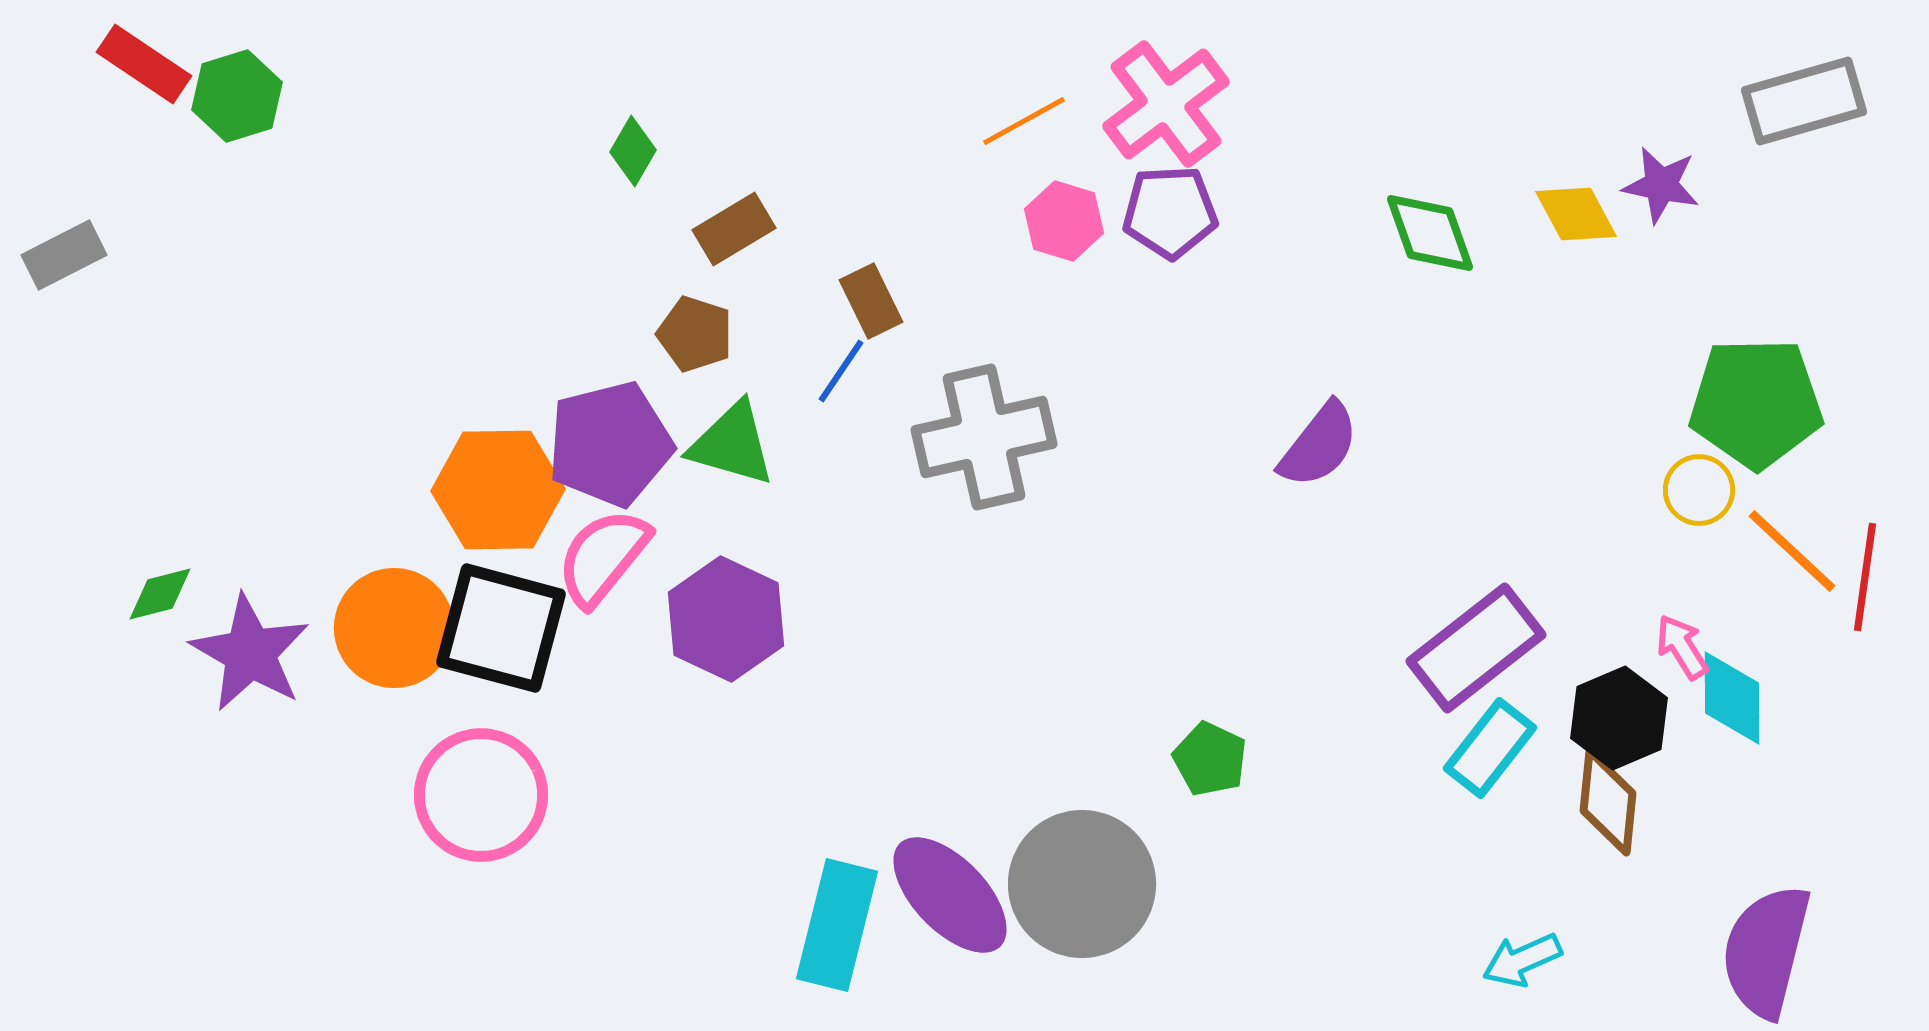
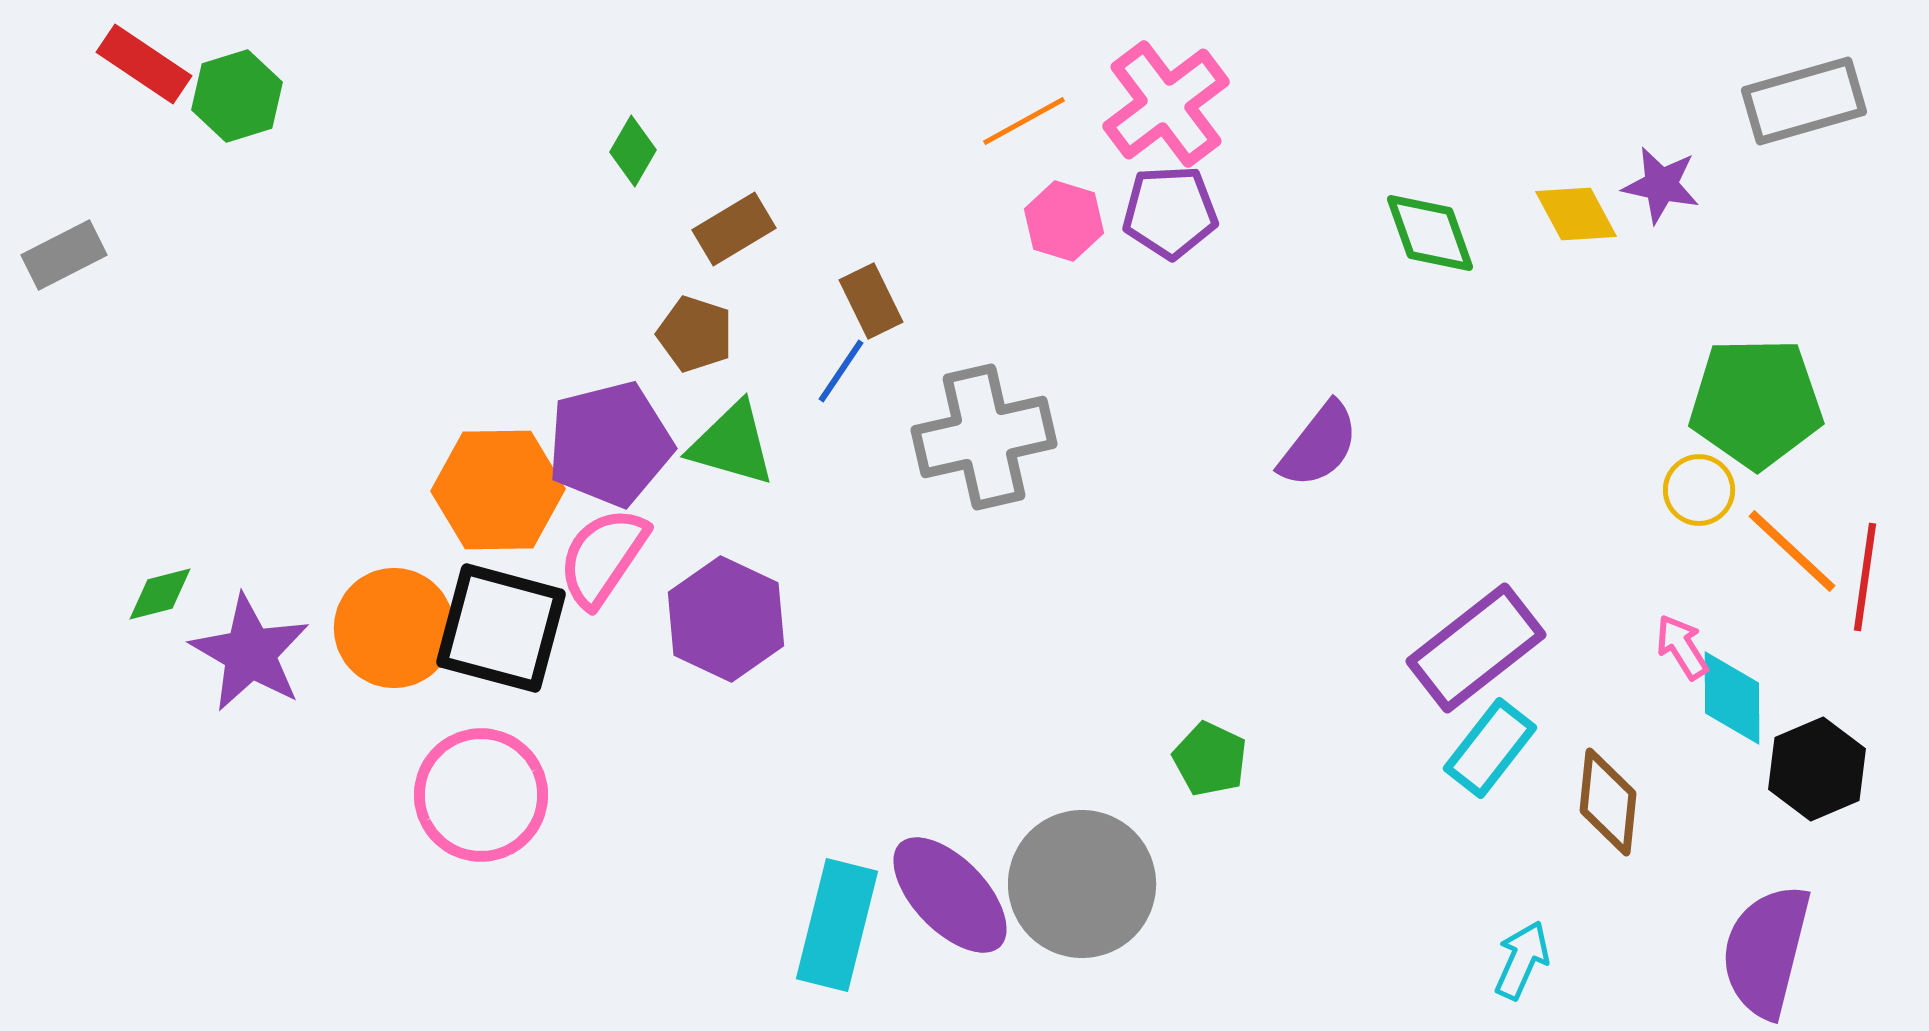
pink semicircle at (603, 557): rotated 5 degrees counterclockwise
black hexagon at (1619, 718): moved 198 px right, 51 px down
cyan arrow at (1522, 960): rotated 138 degrees clockwise
